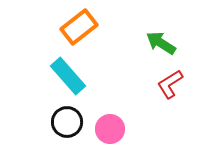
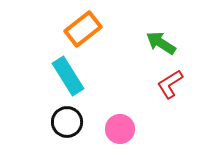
orange rectangle: moved 4 px right, 2 px down
cyan rectangle: rotated 9 degrees clockwise
pink circle: moved 10 px right
